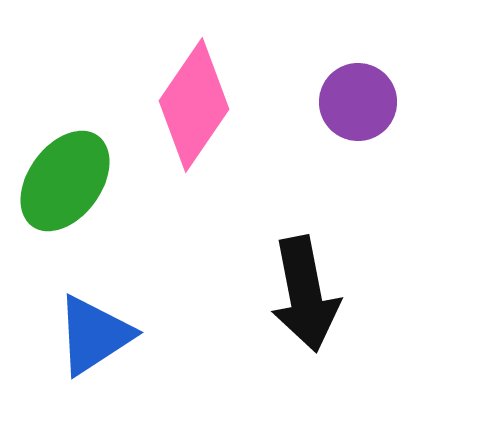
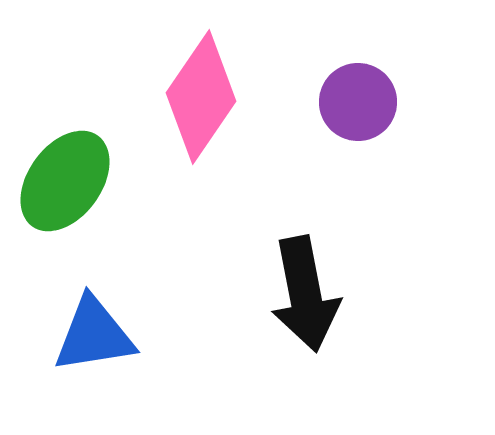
pink diamond: moved 7 px right, 8 px up
blue triangle: rotated 24 degrees clockwise
